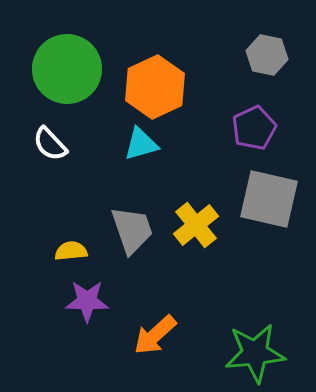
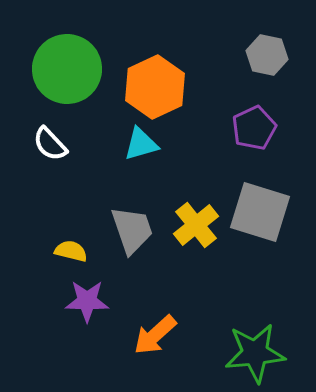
gray square: moved 9 px left, 13 px down; rotated 4 degrees clockwise
yellow semicircle: rotated 20 degrees clockwise
